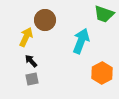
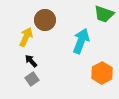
gray square: rotated 24 degrees counterclockwise
